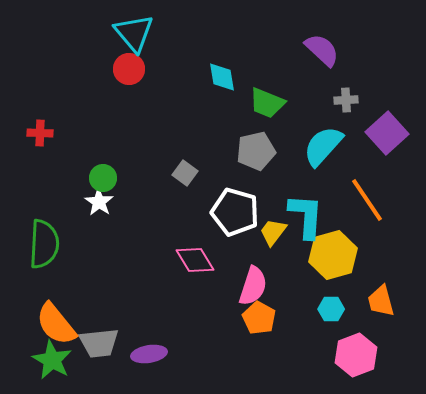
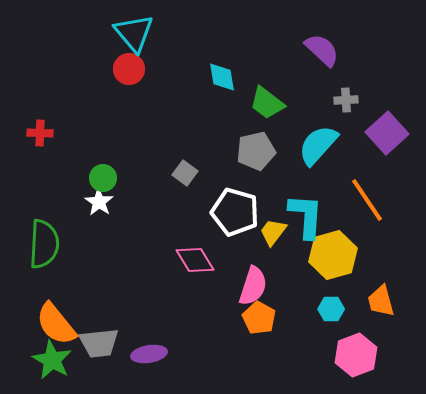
green trapezoid: rotated 15 degrees clockwise
cyan semicircle: moved 5 px left, 1 px up
